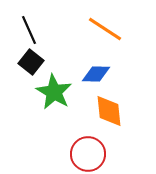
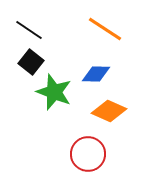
black line: rotated 32 degrees counterclockwise
green star: rotated 9 degrees counterclockwise
orange diamond: rotated 60 degrees counterclockwise
